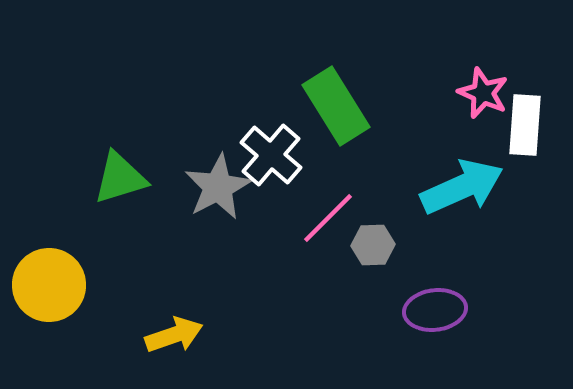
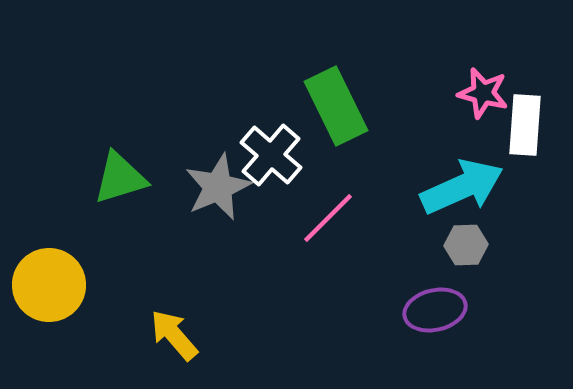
pink star: rotated 9 degrees counterclockwise
green rectangle: rotated 6 degrees clockwise
gray star: rotated 4 degrees clockwise
gray hexagon: moved 93 px right
purple ellipse: rotated 6 degrees counterclockwise
yellow arrow: rotated 112 degrees counterclockwise
